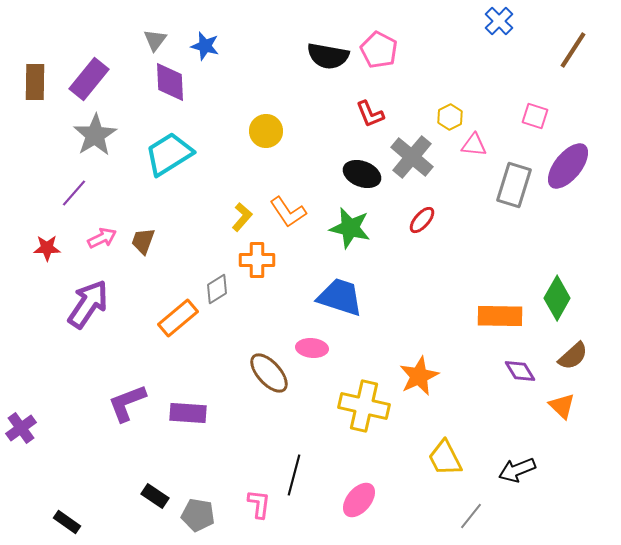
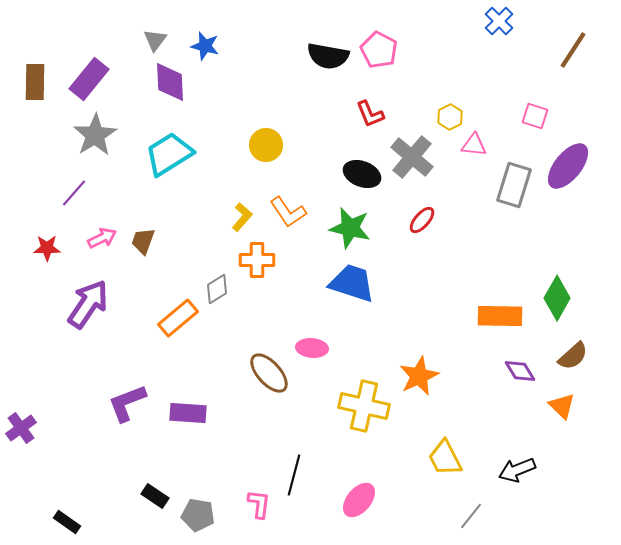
yellow circle at (266, 131): moved 14 px down
blue trapezoid at (340, 297): moved 12 px right, 14 px up
